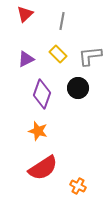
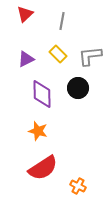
purple diamond: rotated 20 degrees counterclockwise
